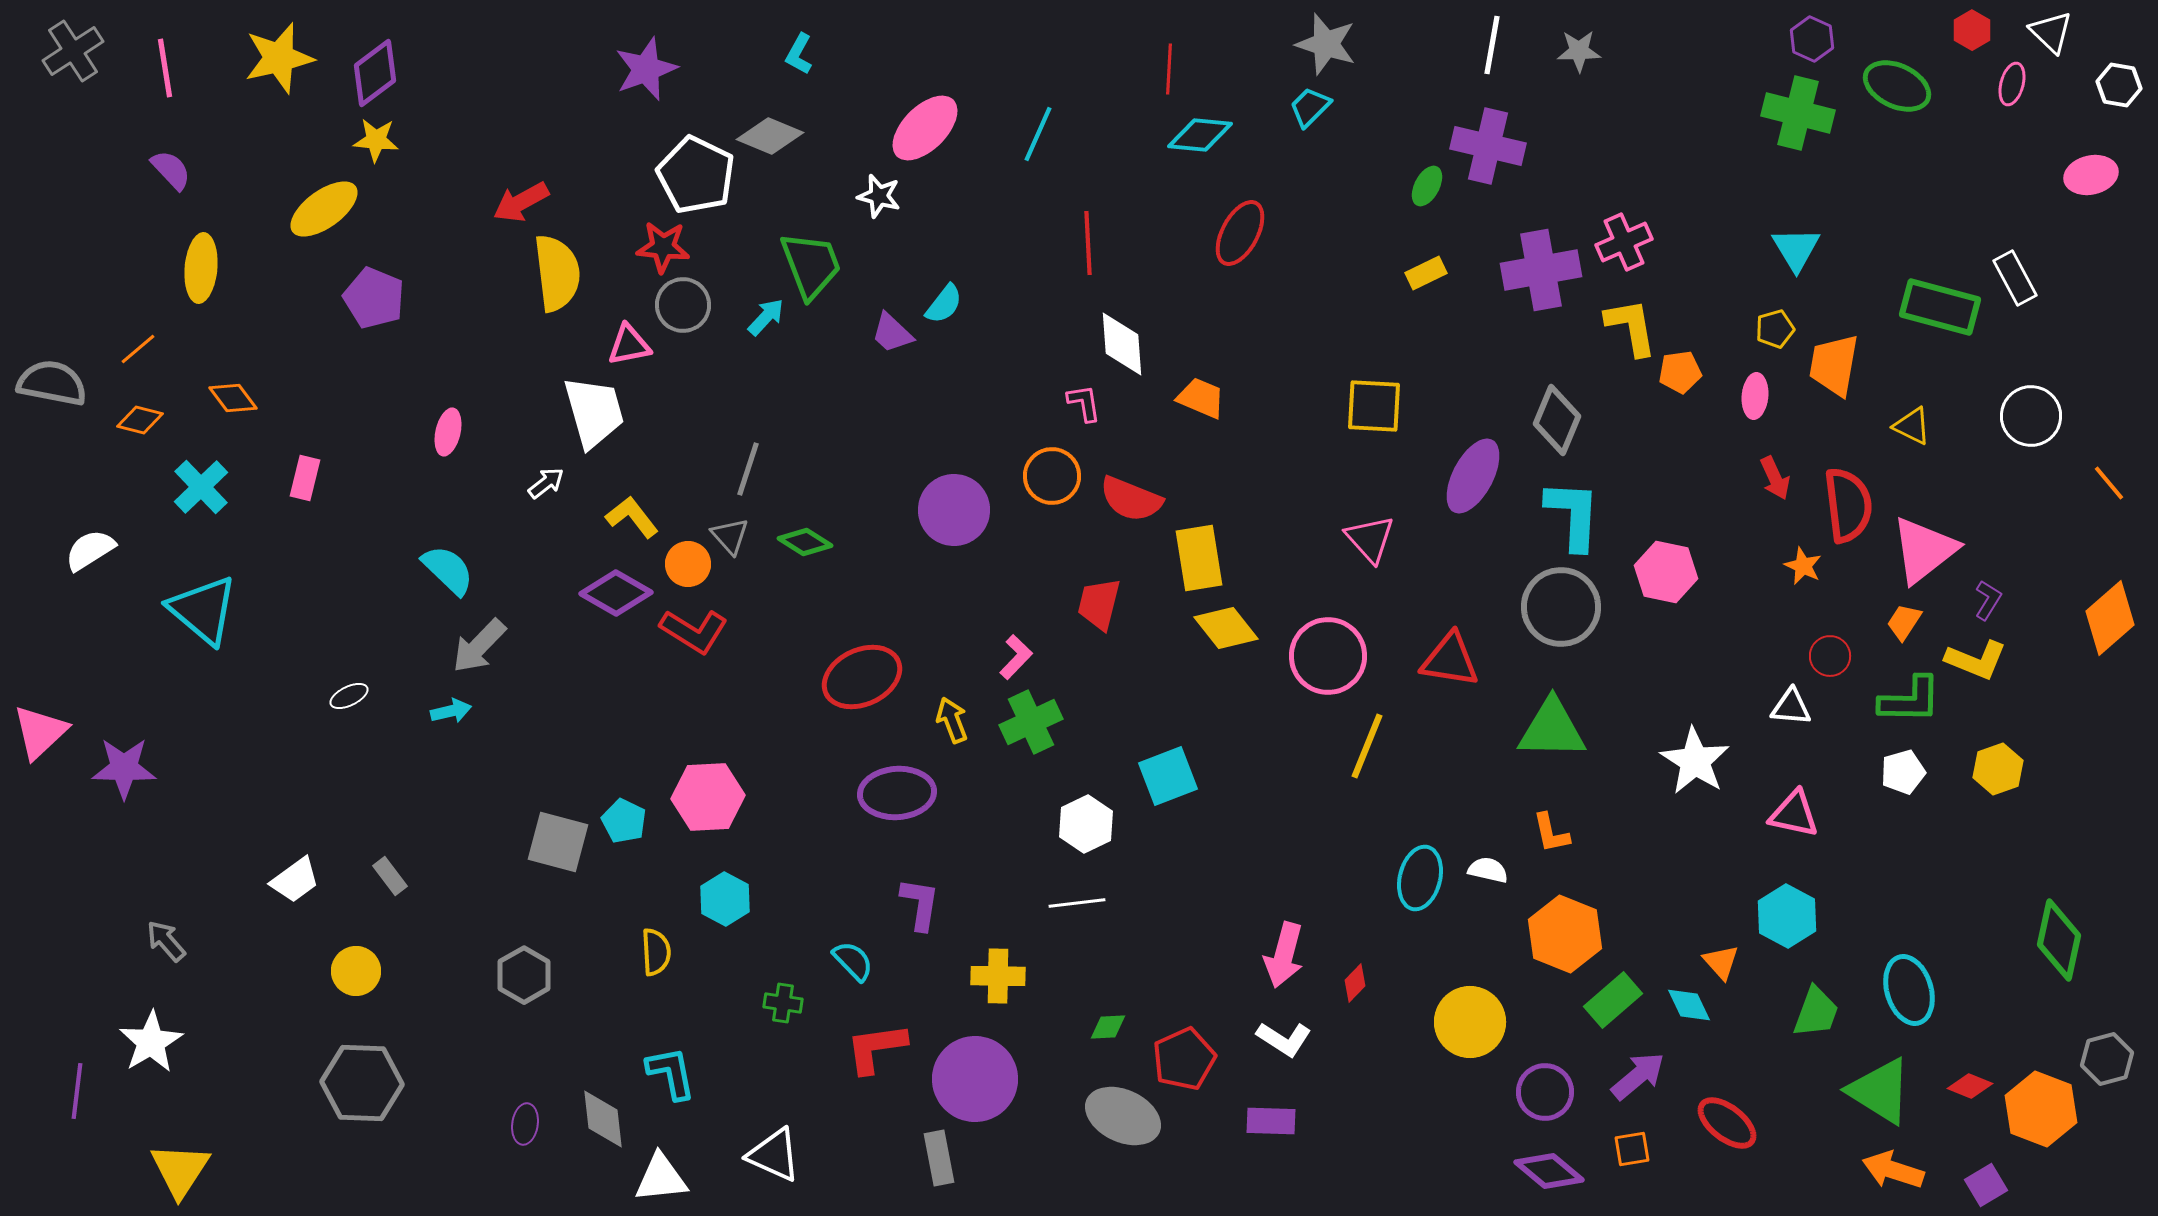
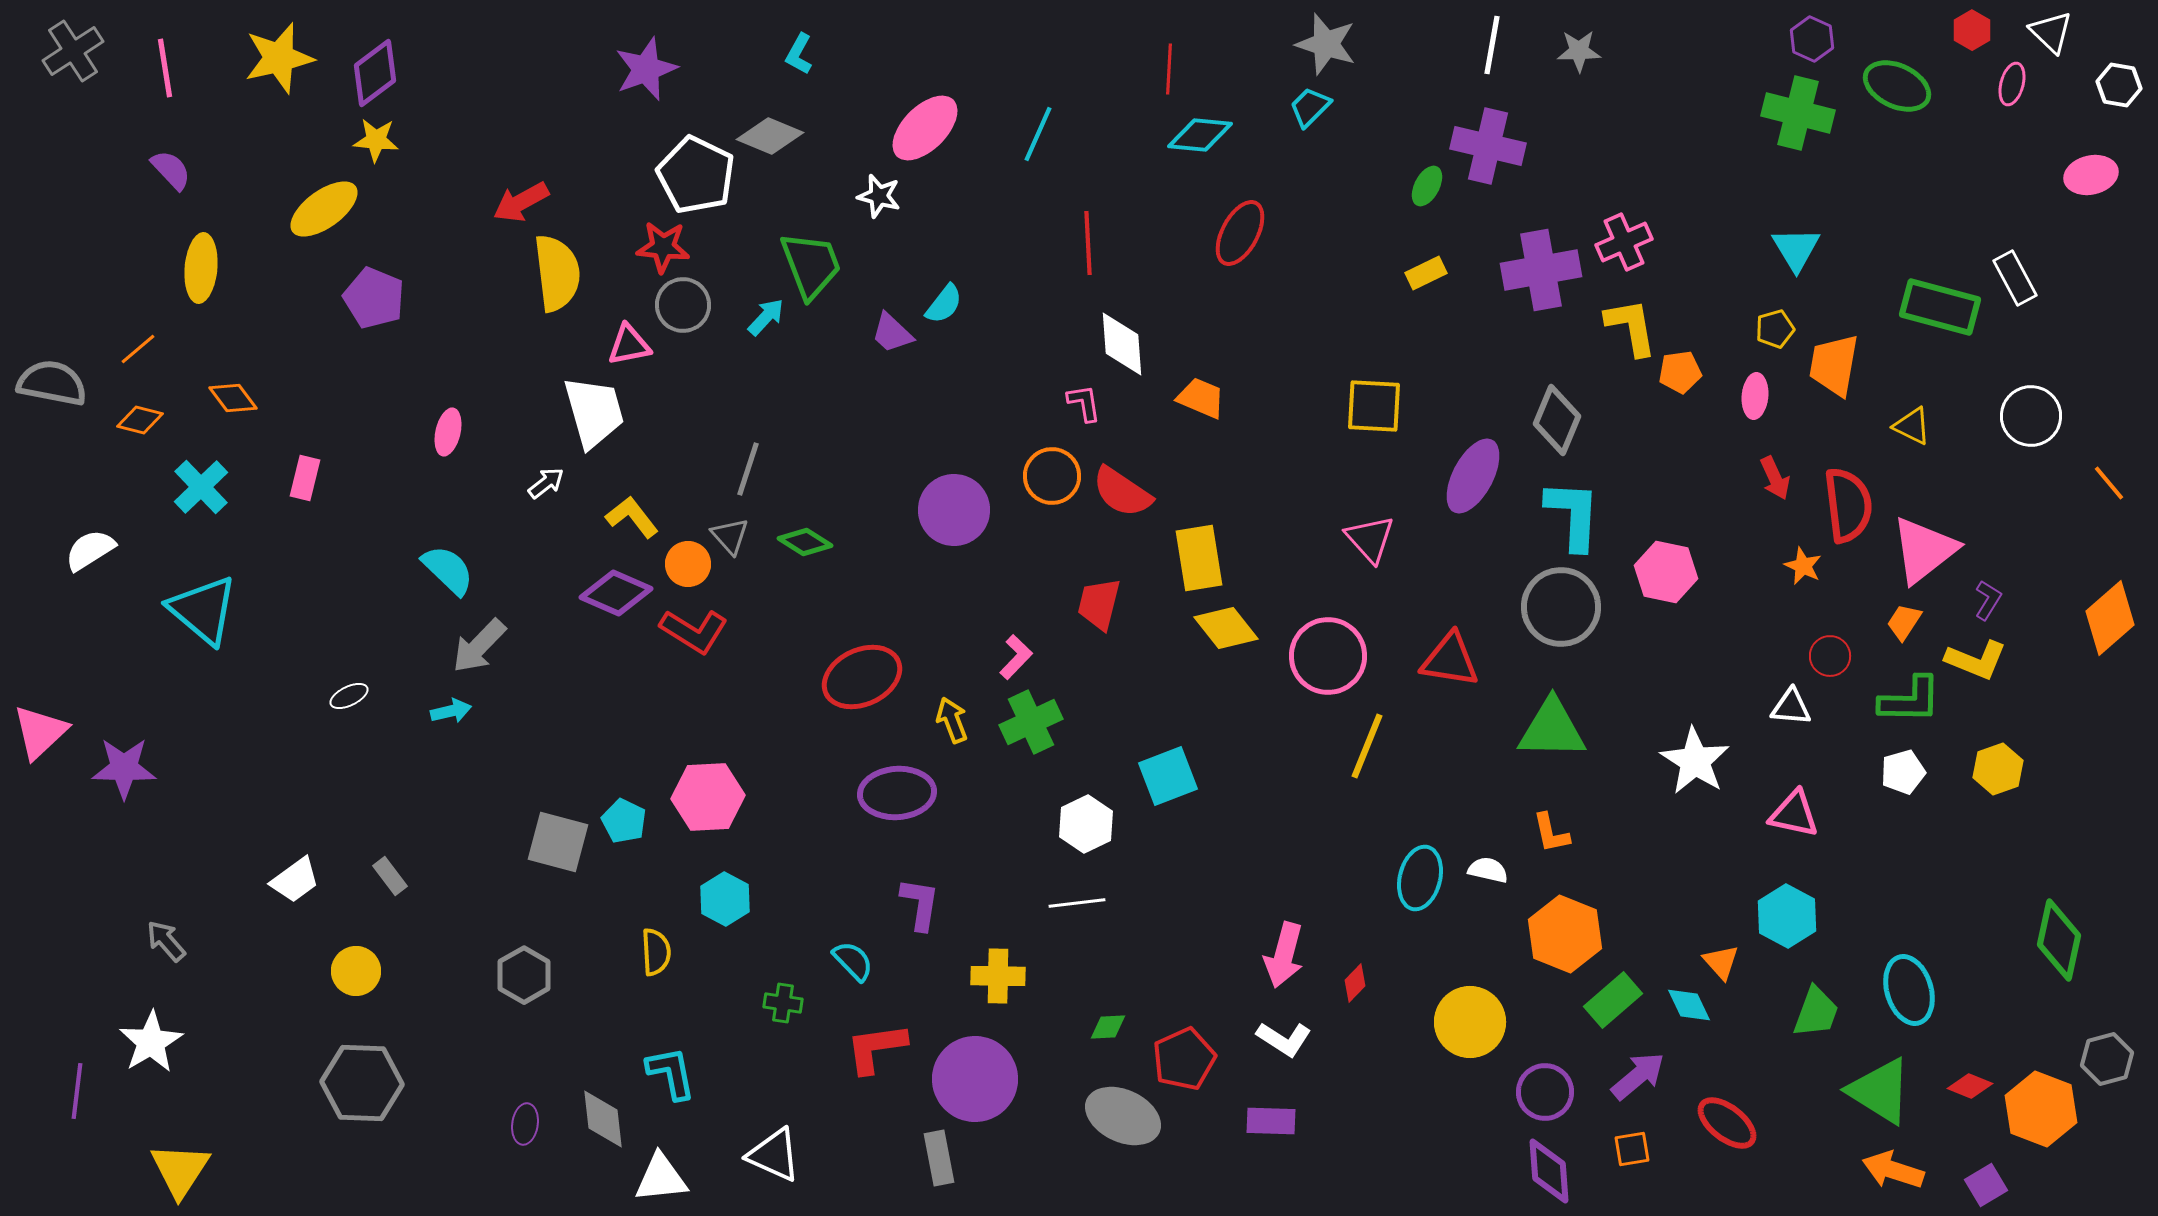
red semicircle at (1131, 499): moved 9 px left, 7 px up; rotated 12 degrees clockwise
purple diamond at (616, 593): rotated 6 degrees counterclockwise
purple diamond at (1549, 1171): rotated 46 degrees clockwise
